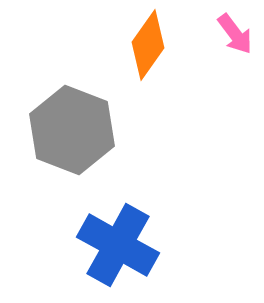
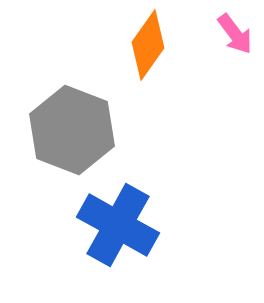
blue cross: moved 20 px up
